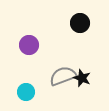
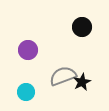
black circle: moved 2 px right, 4 px down
purple circle: moved 1 px left, 5 px down
black star: moved 4 px down; rotated 24 degrees clockwise
